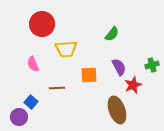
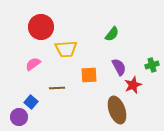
red circle: moved 1 px left, 3 px down
pink semicircle: rotated 77 degrees clockwise
